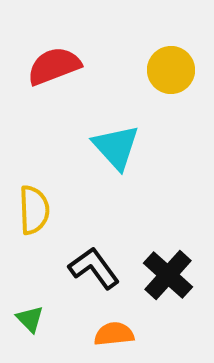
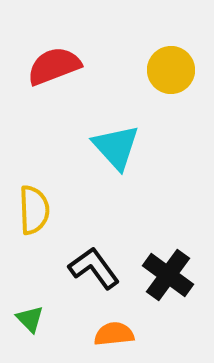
black cross: rotated 6 degrees counterclockwise
